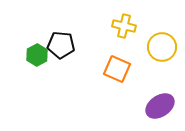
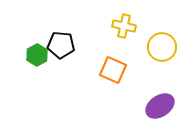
orange square: moved 4 px left, 1 px down
